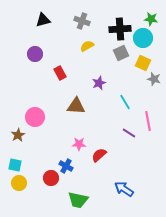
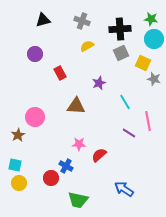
cyan circle: moved 11 px right, 1 px down
